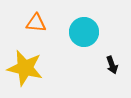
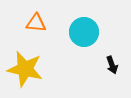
yellow star: moved 1 px down
